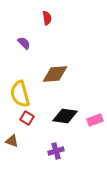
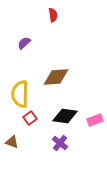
red semicircle: moved 6 px right, 3 px up
purple semicircle: rotated 88 degrees counterclockwise
brown diamond: moved 1 px right, 3 px down
yellow semicircle: rotated 16 degrees clockwise
red square: moved 3 px right; rotated 24 degrees clockwise
brown triangle: moved 1 px down
purple cross: moved 4 px right, 8 px up; rotated 35 degrees counterclockwise
